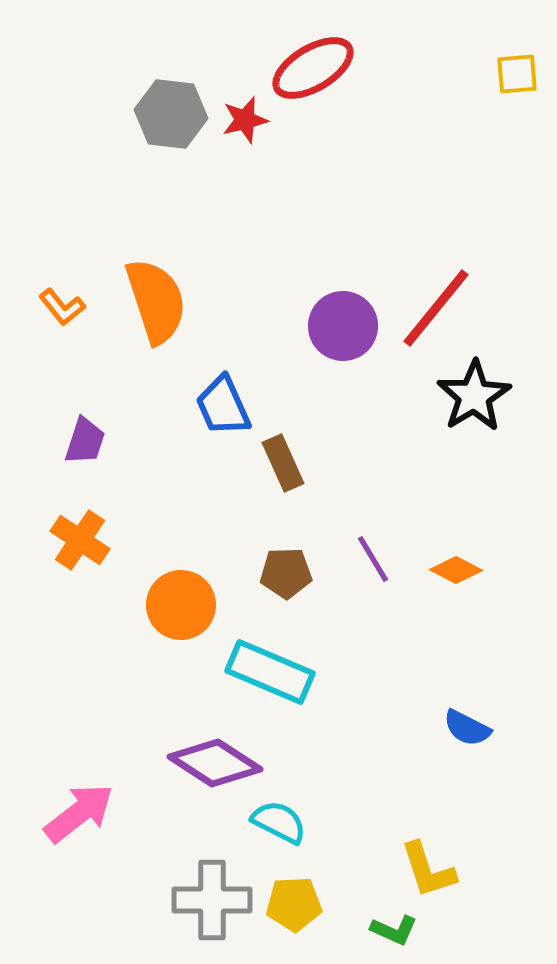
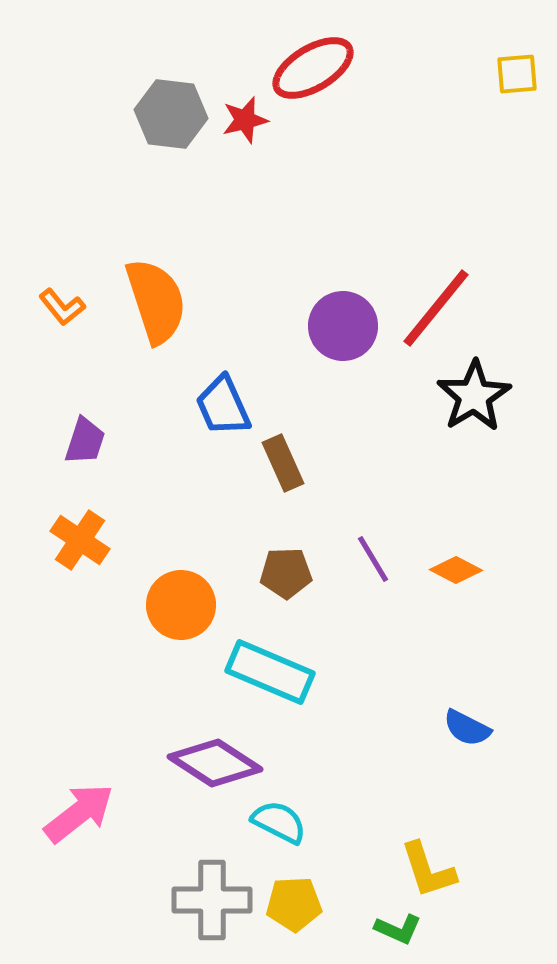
green L-shape: moved 4 px right, 1 px up
